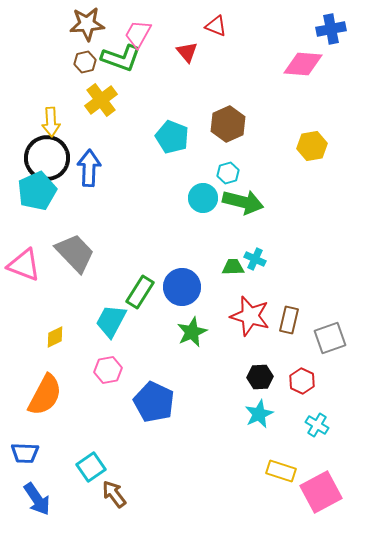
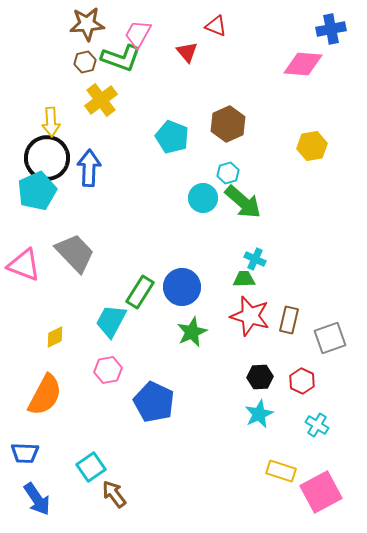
green arrow at (243, 202): rotated 27 degrees clockwise
green trapezoid at (233, 267): moved 11 px right, 12 px down
